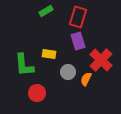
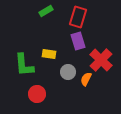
red circle: moved 1 px down
